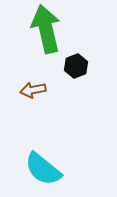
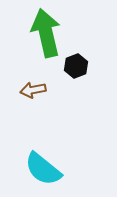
green arrow: moved 4 px down
